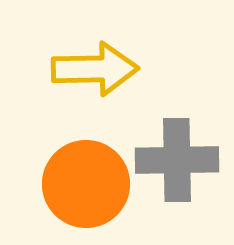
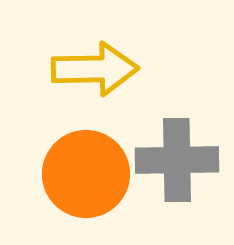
orange circle: moved 10 px up
